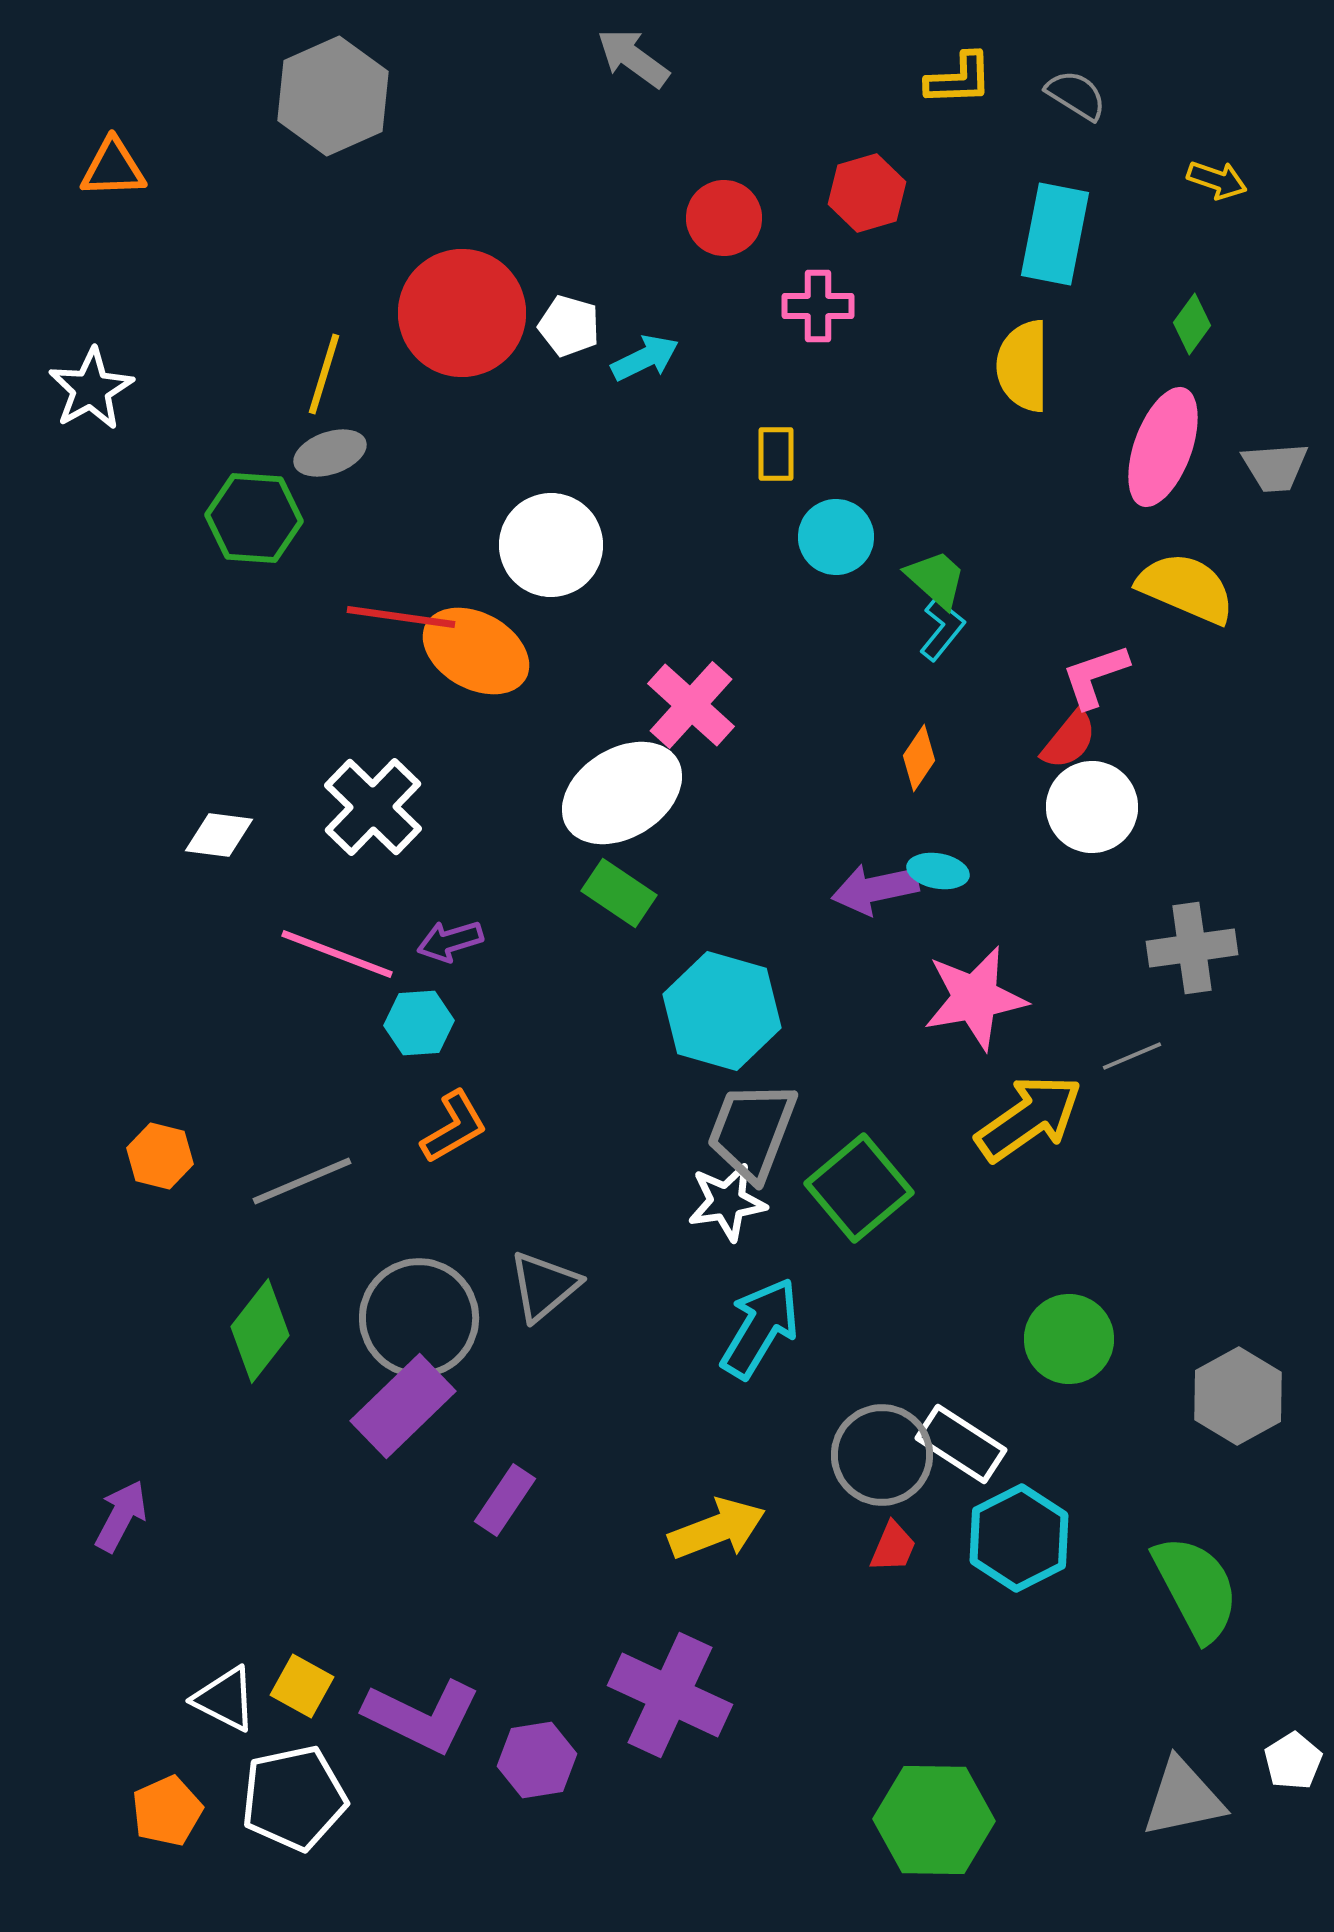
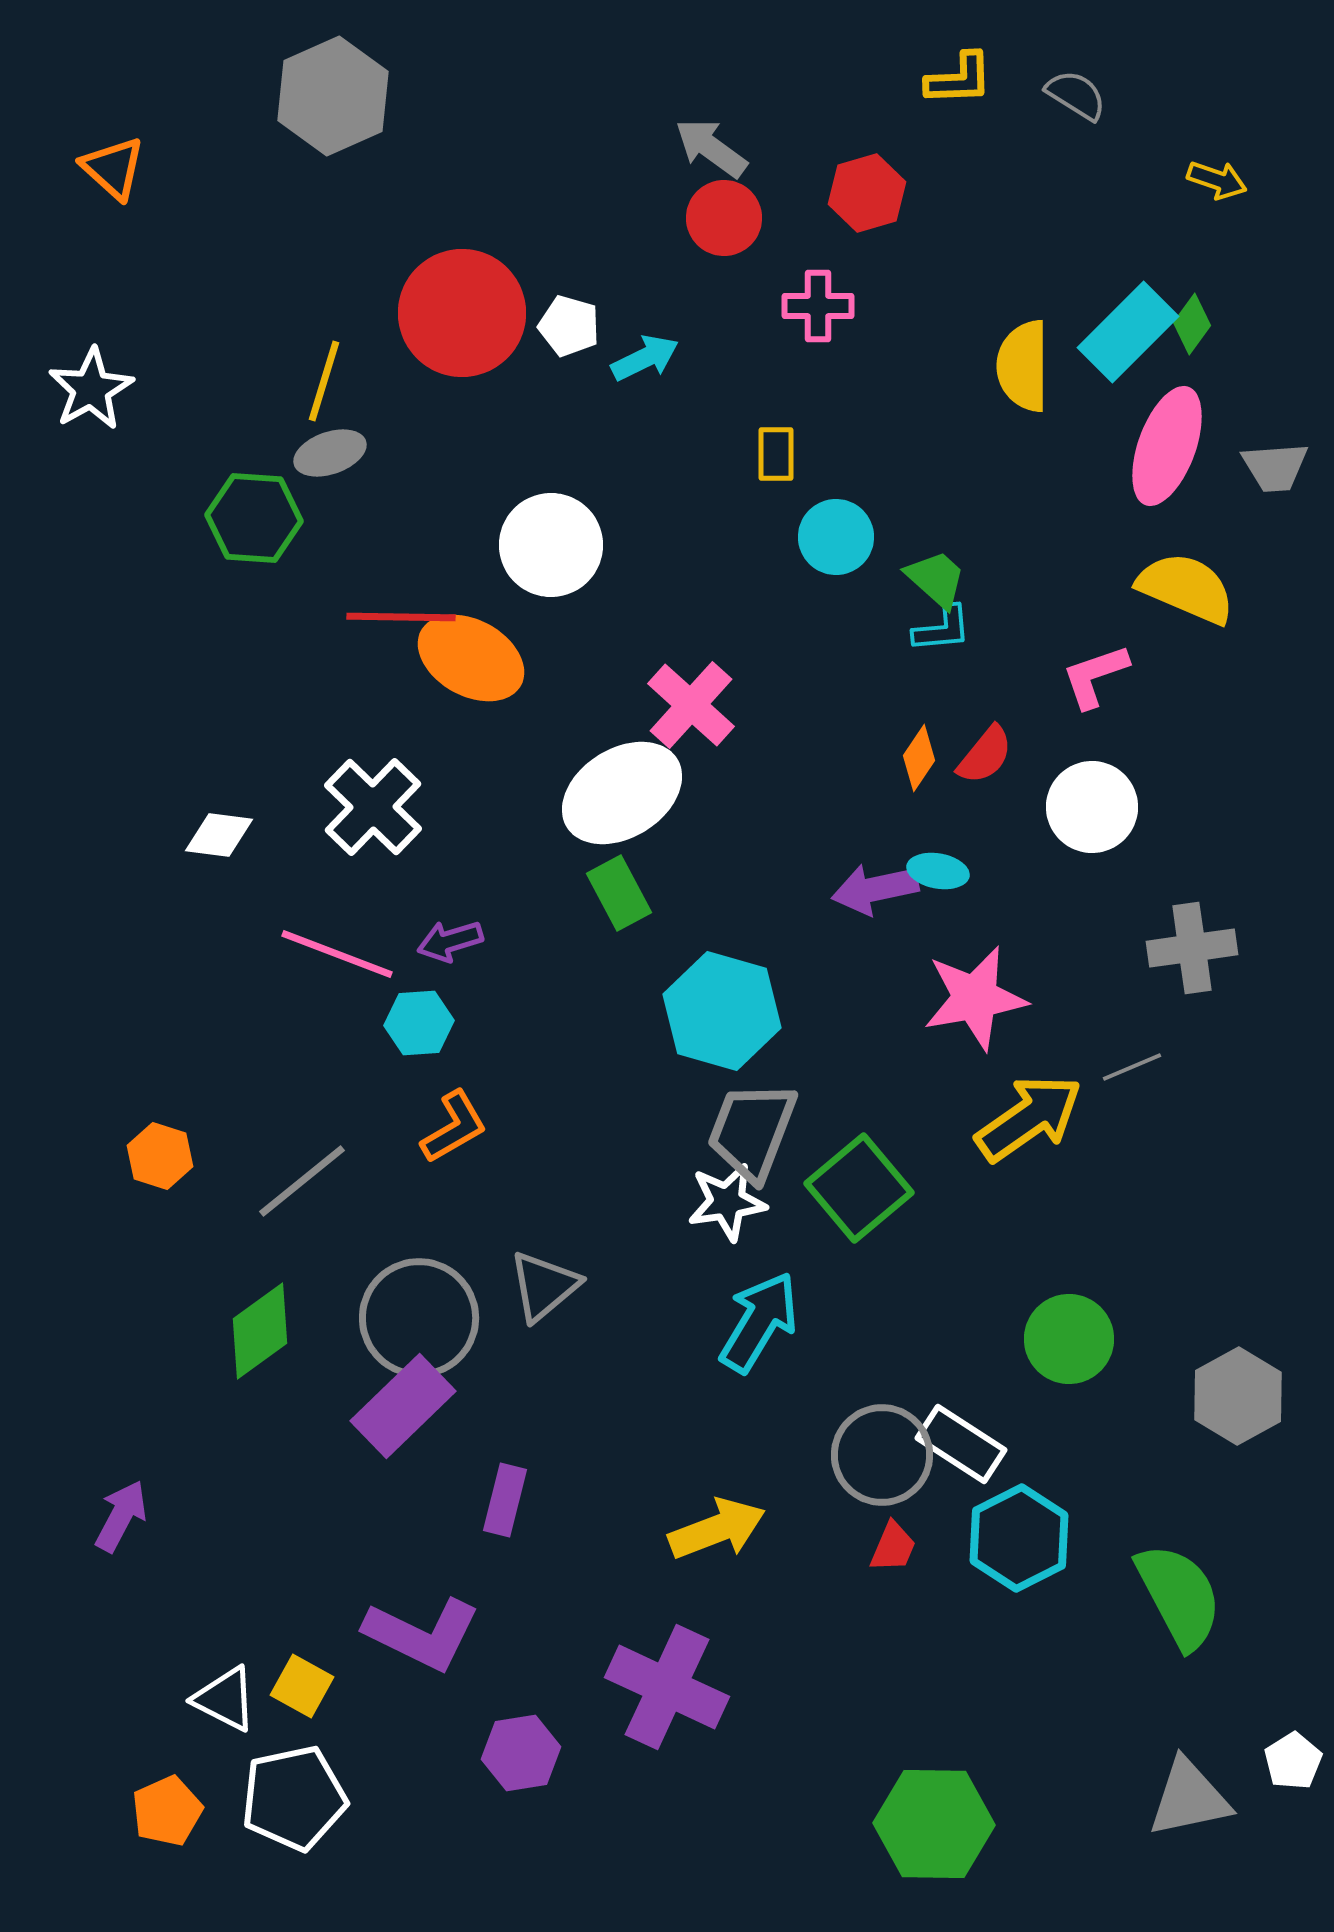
gray arrow at (633, 58): moved 78 px right, 90 px down
orange triangle at (113, 168): rotated 44 degrees clockwise
cyan rectangle at (1055, 234): moved 73 px right, 98 px down; rotated 34 degrees clockwise
yellow line at (324, 374): moved 7 px down
pink ellipse at (1163, 447): moved 4 px right, 1 px up
red line at (401, 617): rotated 7 degrees counterclockwise
cyan L-shape at (942, 629): rotated 46 degrees clockwise
orange ellipse at (476, 651): moved 5 px left, 7 px down
red semicircle at (1069, 740): moved 84 px left, 15 px down
green rectangle at (619, 893): rotated 28 degrees clockwise
gray line at (1132, 1056): moved 11 px down
orange hexagon at (160, 1156): rotated 4 degrees clockwise
gray line at (302, 1181): rotated 16 degrees counterclockwise
cyan arrow at (760, 1328): moved 1 px left, 6 px up
green diamond at (260, 1331): rotated 16 degrees clockwise
purple rectangle at (505, 1500): rotated 20 degrees counterclockwise
green semicircle at (1196, 1588): moved 17 px left, 8 px down
purple cross at (670, 1695): moved 3 px left, 8 px up
purple L-shape at (422, 1716): moved 82 px up
purple hexagon at (537, 1760): moved 16 px left, 7 px up
gray triangle at (1183, 1798): moved 6 px right
green hexagon at (934, 1820): moved 4 px down
